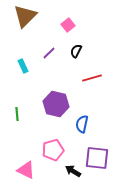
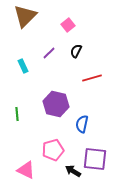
purple square: moved 2 px left, 1 px down
